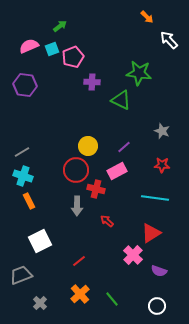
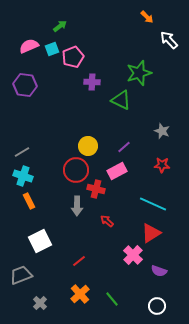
green star: rotated 25 degrees counterclockwise
cyan line: moved 2 px left, 6 px down; rotated 16 degrees clockwise
